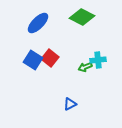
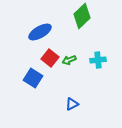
green diamond: moved 1 px up; rotated 70 degrees counterclockwise
blue ellipse: moved 2 px right, 9 px down; rotated 15 degrees clockwise
blue square: moved 18 px down
green arrow: moved 16 px left, 7 px up
blue triangle: moved 2 px right
